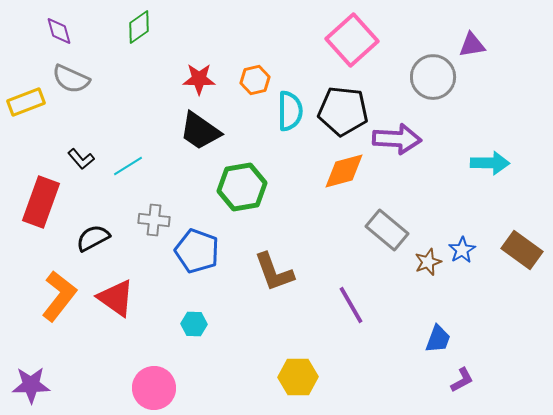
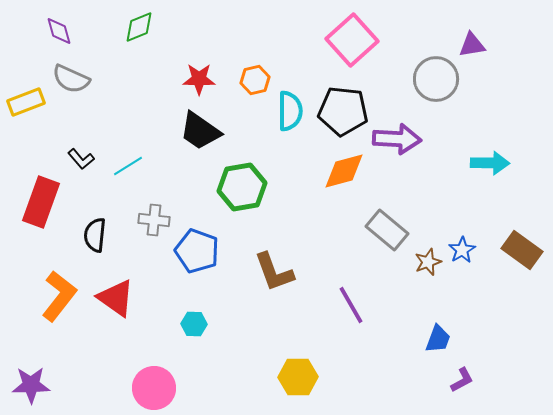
green diamond: rotated 12 degrees clockwise
gray circle: moved 3 px right, 2 px down
black semicircle: moved 2 px right, 3 px up; rotated 56 degrees counterclockwise
